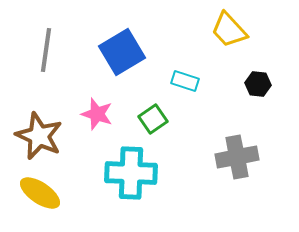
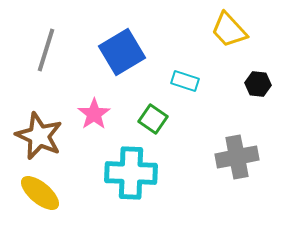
gray line: rotated 9 degrees clockwise
pink star: moved 3 px left; rotated 20 degrees clockwise
green square: rotated 20 degrees counterclockwise
yellow ellipse: rotated 6 degrees clockwise
